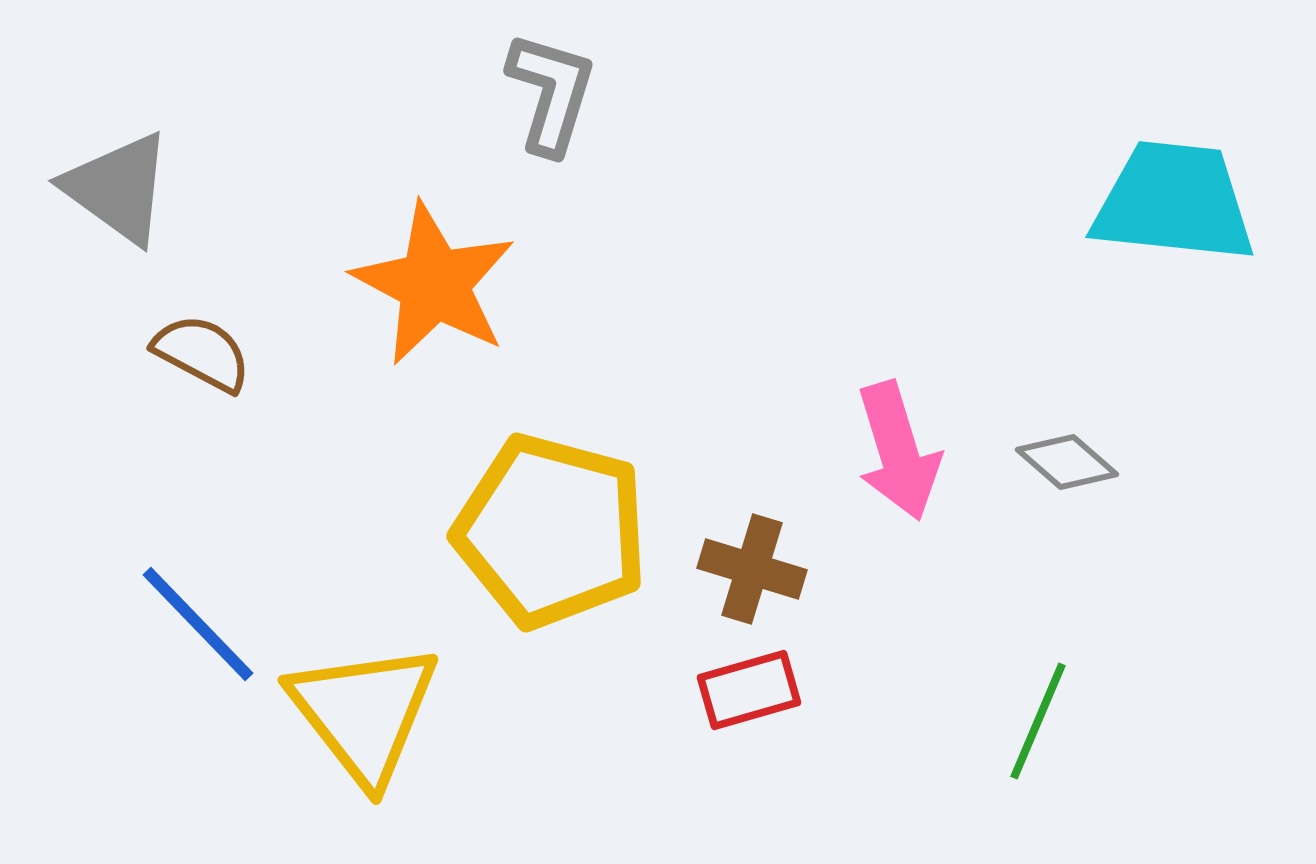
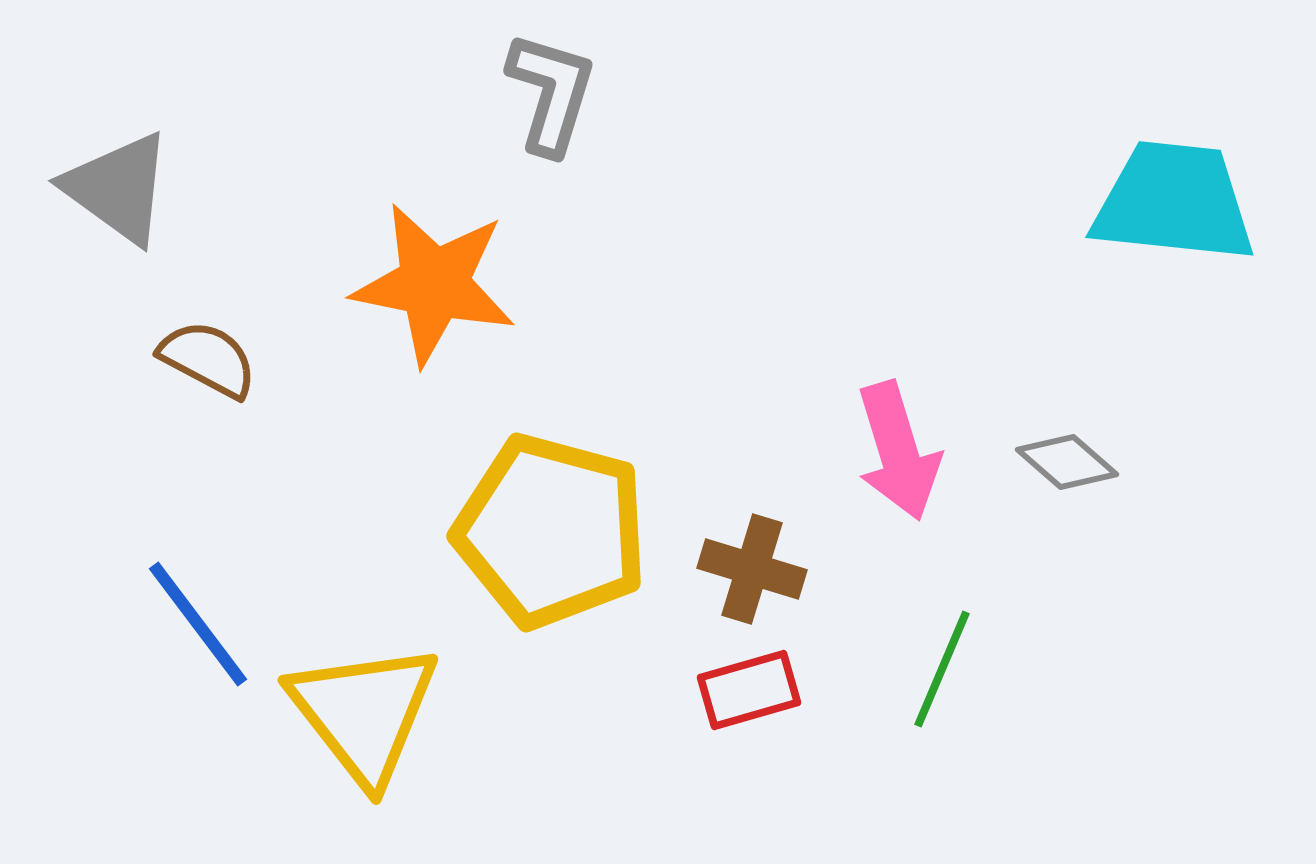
orange star: rotated 17 degrees counterclockwise
brown semicircle: moved 6 px right, 6 px down
blue line: rotated 7 degrees clockwise
green line: moved 96 px left, 52 px up
